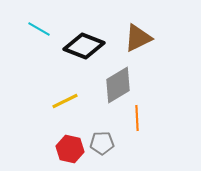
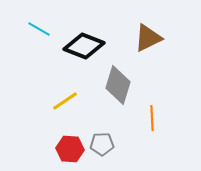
brown triangle: moved 10 px right
gray diamond: rotated 42 degrees counterclockwise
yellow line: rotated 8 degrees counterclockwise
orange line: moved 15 px right
gray pentagon: moved 1 px down
red hexagon: rotated 8 degrees counterclockwise
